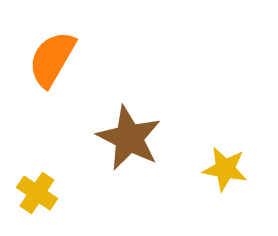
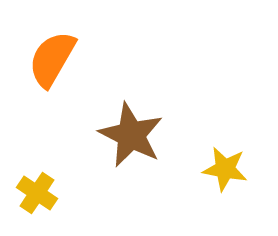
brown star: moved 2 px right, 3 px up
